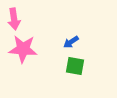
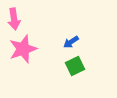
pink star: rotated 24 degrees counterclockwise
green square: rotated 36 degrees counterclockwise
